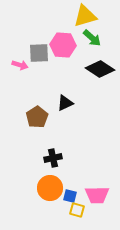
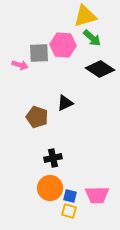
brown pentagon: rotated 20 degrees counterclockwise
yellow square: moved 8 px left, 1 px down
